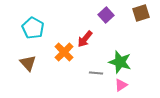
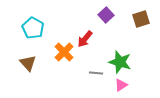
brown square: moved 6 px down
